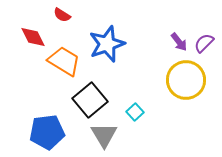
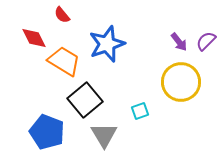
red semicircle: rotated 18 degrees clockwise
red diamond: moved 1 px right, 1 px down
purple semicircle: moved 2 px right, 2 px up
yellow circle: moved 5 px left, 2 px down
black square: moved 5 px left
cyan square: moved 5 px right, 1 px up; rotated 24 degrees clockwise
blue pentagon: rotated 28 degrees clockwise
